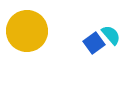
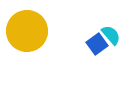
blue square: moved 3 px right, 1 px down
